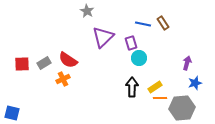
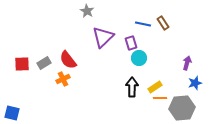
red semicircle: rotated 18 degrees clockwise
